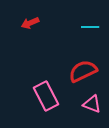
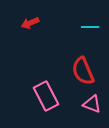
red semicircle: rotated 88 degrees counterclockwise
